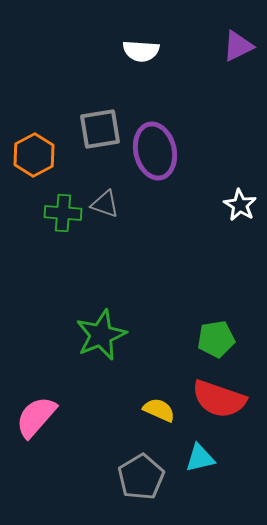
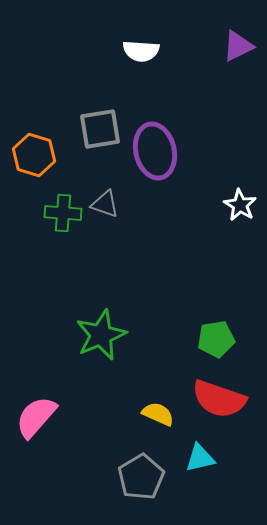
orange hexagon: rotated 15 degrees counterclockwise
yellow semicircle: moved 1 px left, 4 px down
